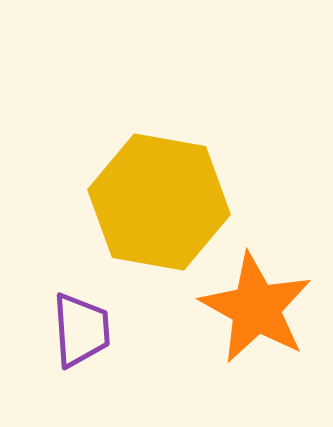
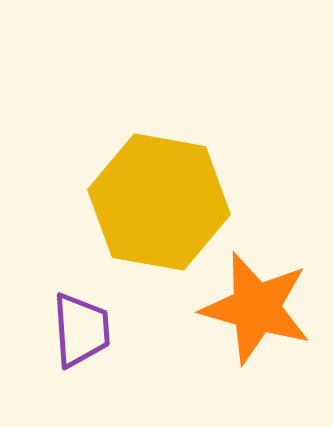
orange star: rotated 13 degrees counterclockwise
